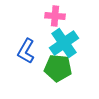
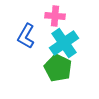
blue L-shape: moved 15 px up
green pentagon: rotated 20 degrees clockwise
